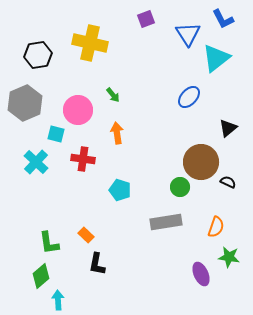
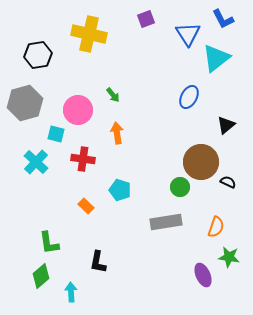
yellow cross: moved 1 px left, 9 px up
blue ellipse: rotated 15 degrees counterclockwise
gray hexagon: rotated 8 degrees clockwise
black triangle: moved 2 px left, 3 px up
orange rectangle: moved 29 px up
black L-shape: moved 1 px right, 2 px up
purple ellipse: moved 2 px right, 1 px down
cyan arrow: moved 13 px right, 8 px up
